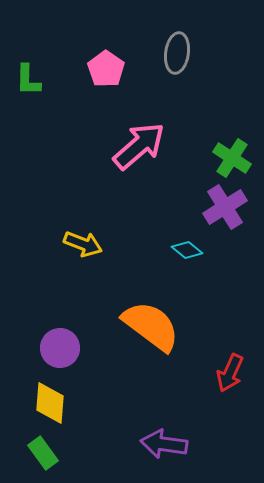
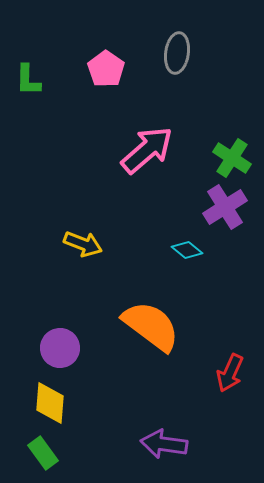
pink arrow: moved 8 px right, 4 px down
